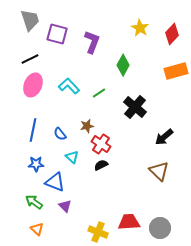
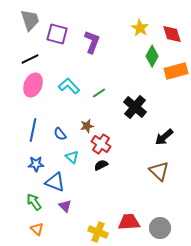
red diamond: rotated 60 degrees counterclockwise
green diamond: moved 29 px right, 9 px up
green arrow: rotated 18 degrees clockwise
